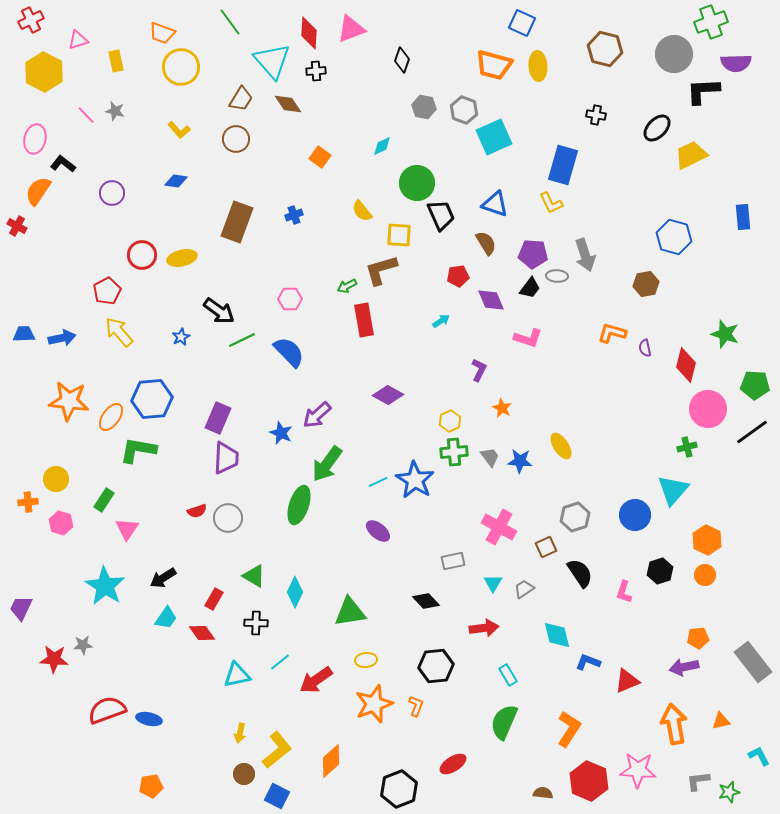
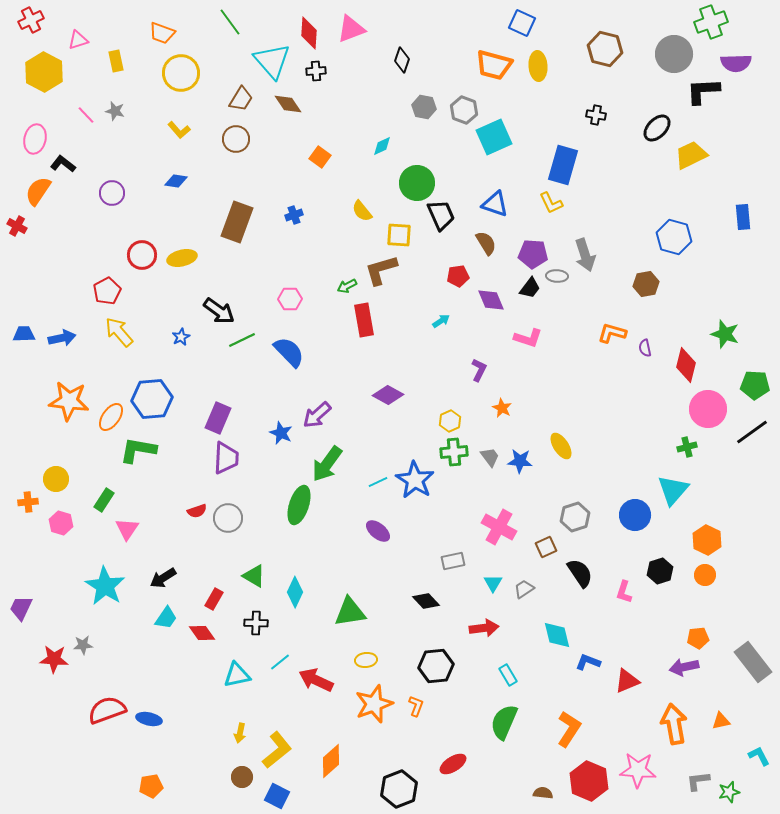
yellow circle at (181, 67): moved 6 px down
red arrow at (316, 680): rotated 60 degrees clockwise
brown circle at (244, 774): moved 2 px left, 3 px down
